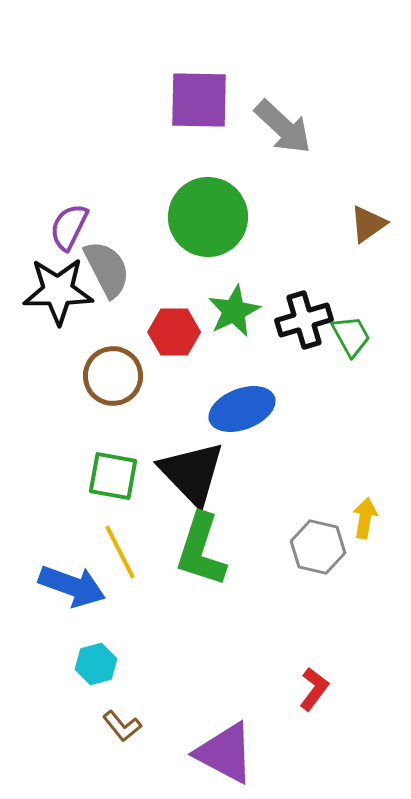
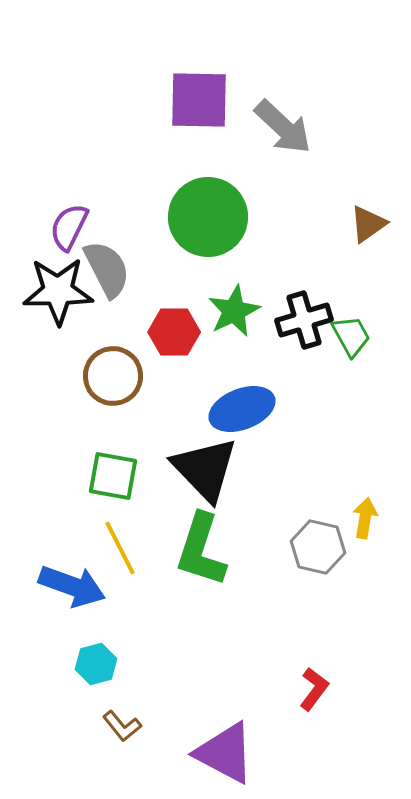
black triangle: moved 13 px right, 4 px up
yellow line: moved 4 px up
